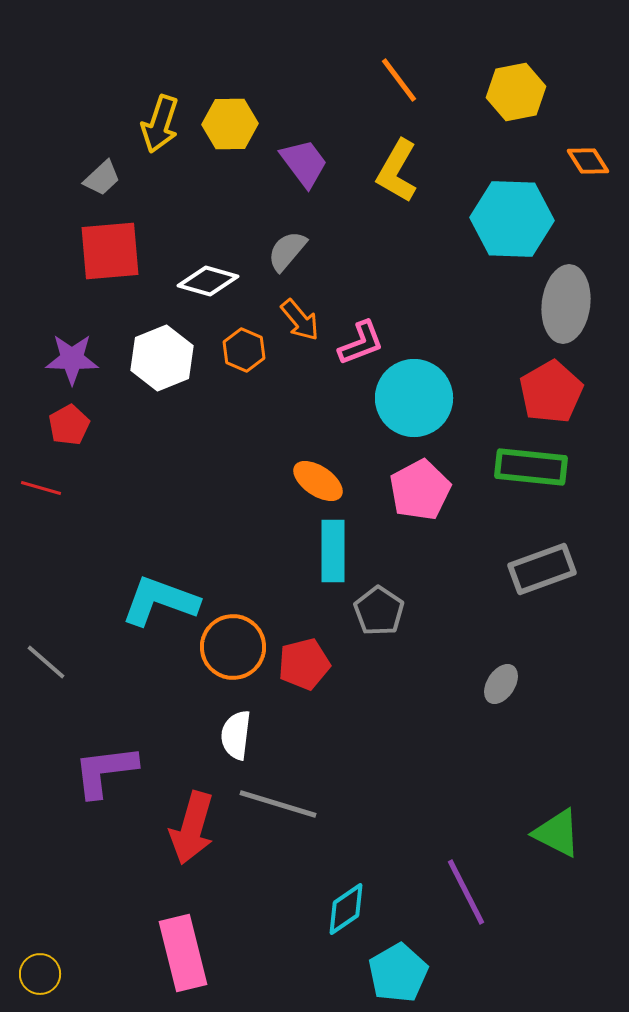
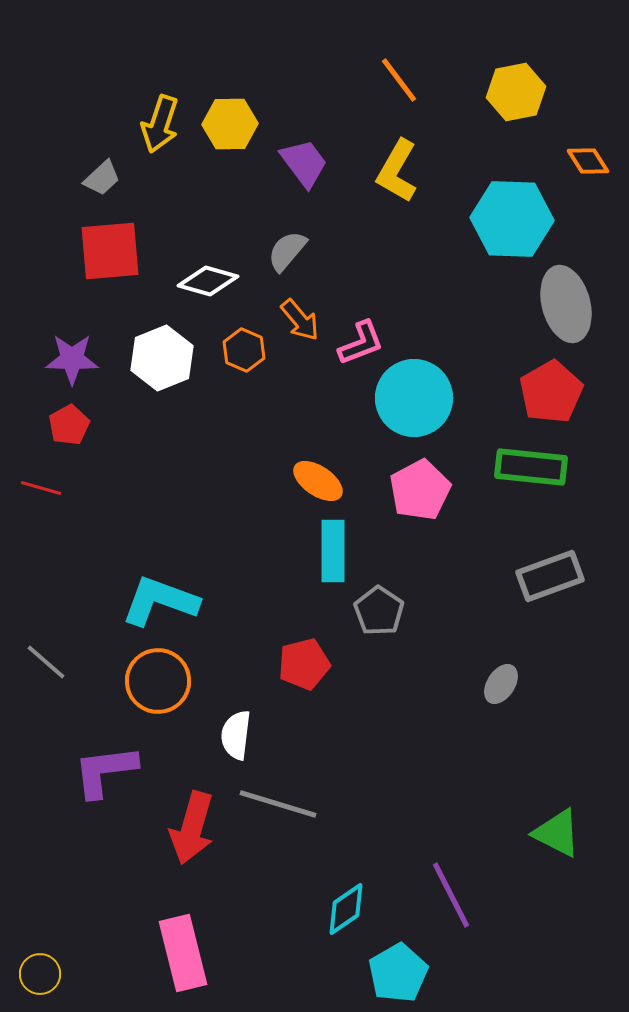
gray ellipse at (566, 304): rotated 22 degrees counterclockwise
gray rectangle at (542, 569): moved 8 px right, 7 px down
orange circle at (233, 647): moved 75 px left, 34 px down
purple line at (466, 892): moved 15 px left, 3 px down
